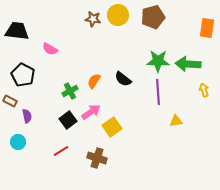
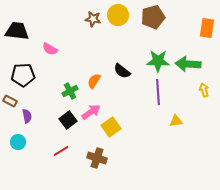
black pentagon: rotated 30 degrees counterclockwise
black semicircle: moved 1 px left, 8 px up
yellow square: moved 1 px left
